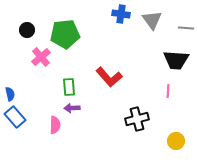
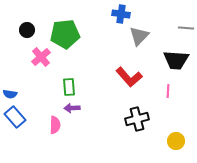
gray triangle: moved 13 px left, 16 px down; rotated 20 degrees clockwise
red L-shape: moved 20 px right
blue semicircle: rotated 112 degrees clockwise
